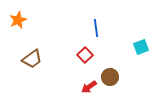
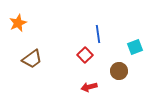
orange star: moved 3 px down
blue line: moved 2 px right, 6 px down
cyan square: moved 6 px left
brown circle: moved 9 px right, 6 px up
red arrow: rotated 21 degrees clockwise
